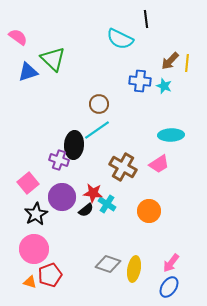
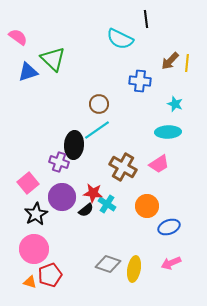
cyan star: moved 11 px right, 18 px down
cyan ellipse: moved 3 px left, 3 px up
purple cross: moved 2 px down
orange circle: moved 2 px left, 5 px up
pink arrow: rotated 30 degrees clockwise
blue ellipse: moved 60 px up; rotated 35 degrees clockwise
